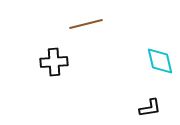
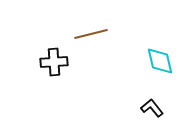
brown line: moved 5 px right, 10 px down
black L-shape: moved 2 px right; rotated 120 degrees counterclockwise
